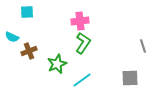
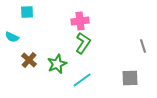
brown cross: moved 9 px down; rotated 28 degrees counterclockwise
